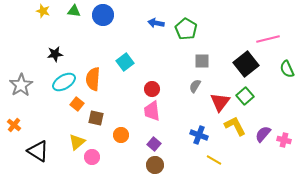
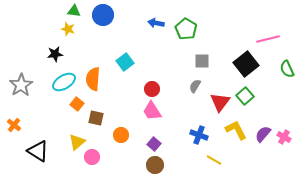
yellow star: moved 25 px right, 18 px down
pink trapezoid: rotated 25 degrees counterclockwise
yellow L-shape: moved 1 px right, 4 px down
pink cross: moved 3 px up; rotated 16 degrees clockwise
